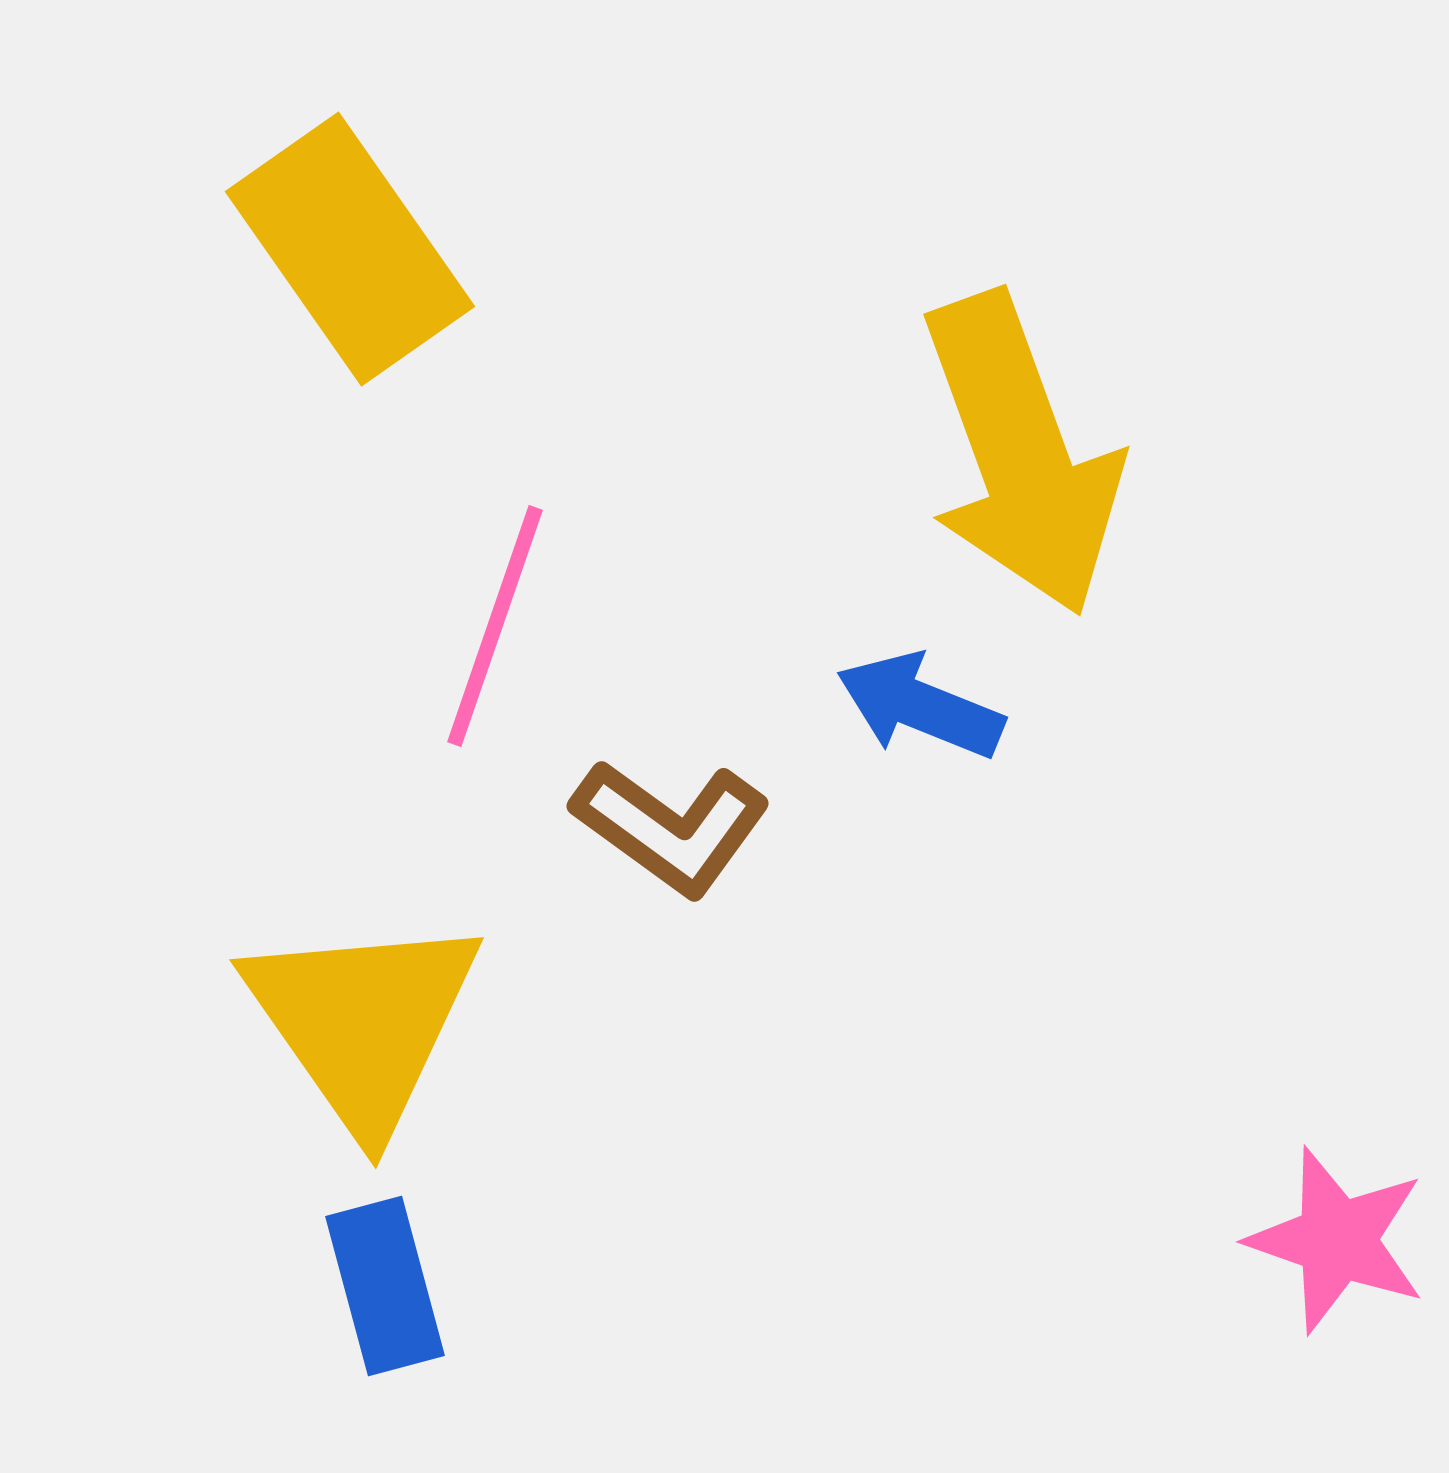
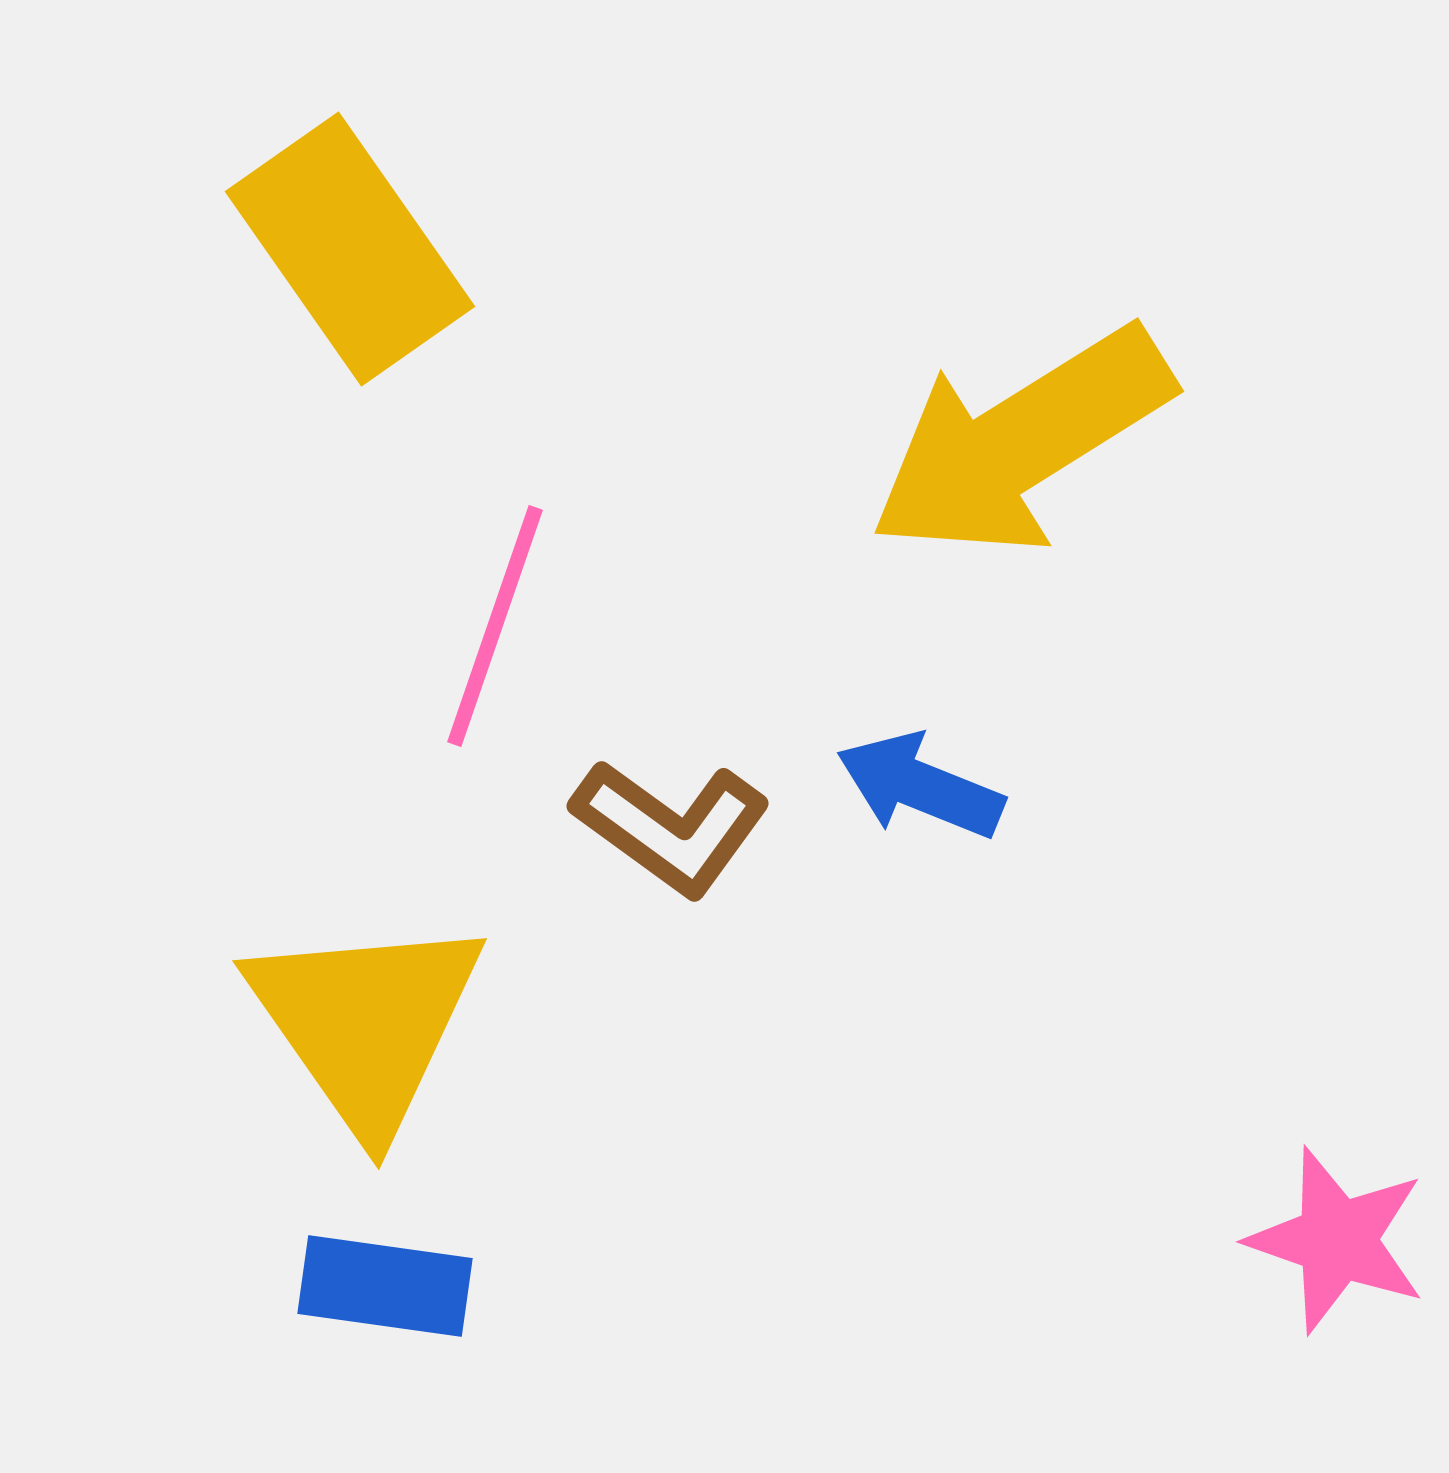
yellow arrow: moved 12 px up; rotated 78 degrees clockwise
blue arrow: moved 80 px down
yellow triangle: moved 3 px right, 1 px down
blue rectangle: rotated 67 degrees counterclockwise
